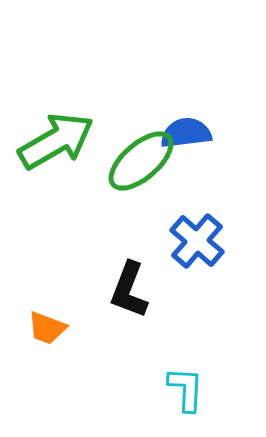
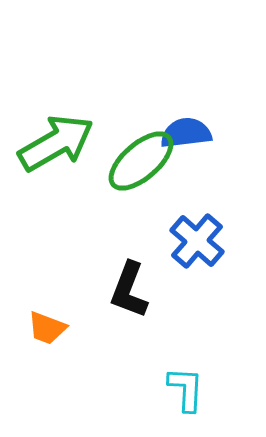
green arrow: moved 2 px down
